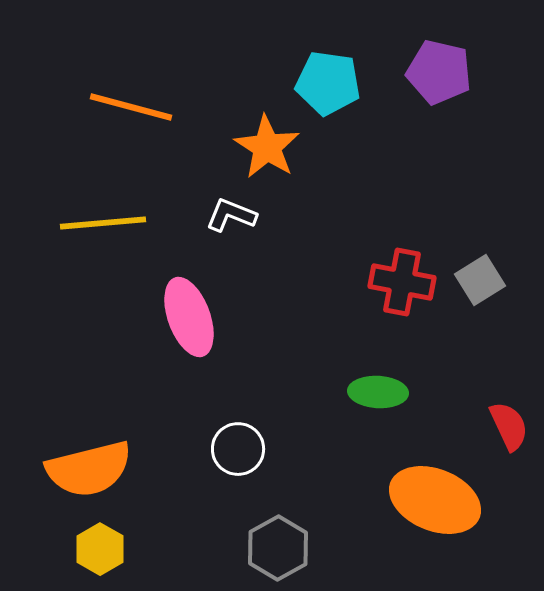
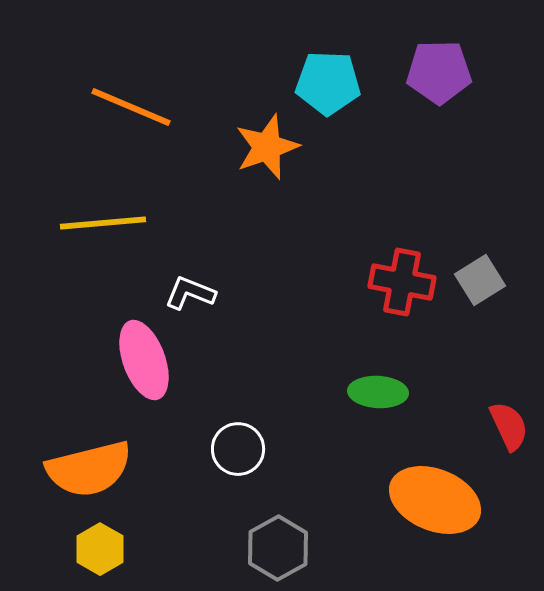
purple pentagon: rotated 14 degrees counterclockwise
cyan pentagon: rotated 6 degrees counterclockwise
orange line: rotated 8 degrees clockwise
orange star: rotated 20 degrees clockwise
white L-shape: moved 41 px left, 78 px down
pink ellipse: moved 45 px left, 43 px down
